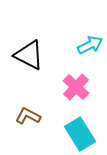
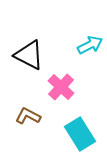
pink cross: moved 15 px left
